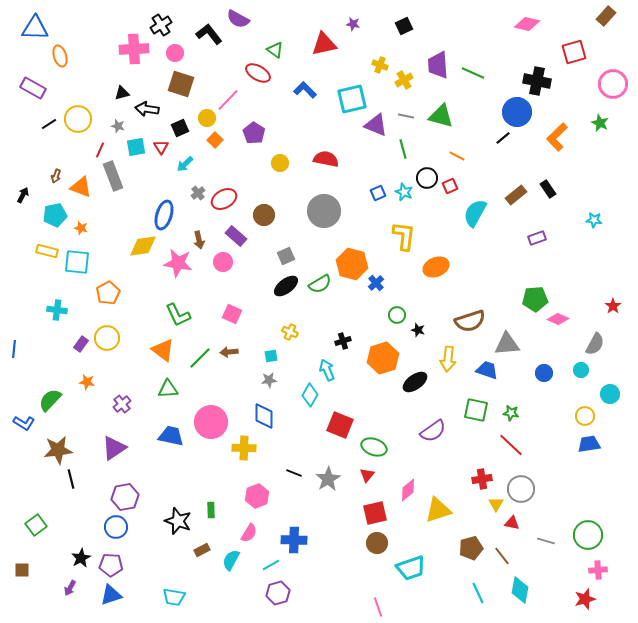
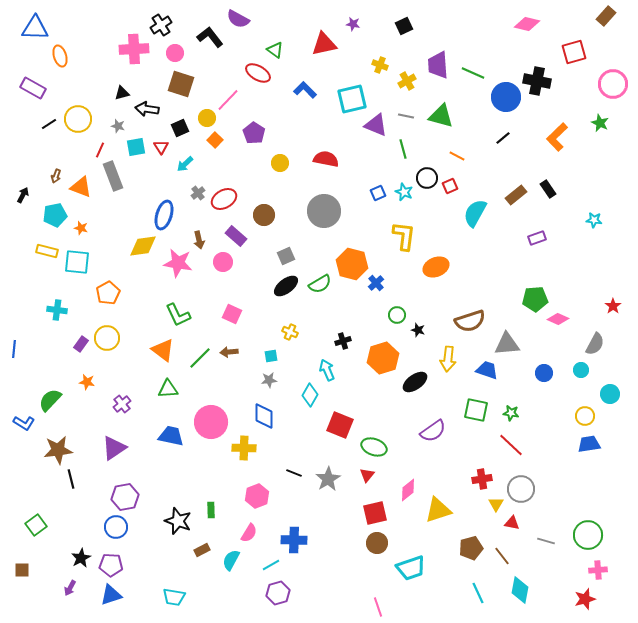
black L-shape at (209, 34): moved 1 px right, 3 px down
yellow cross at (404, 80): moved 3 px right, 1 px down
blue circle at (517, 112): moved 11 px left, 15 px up
